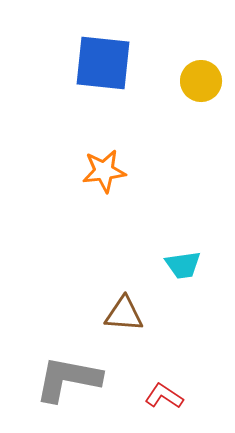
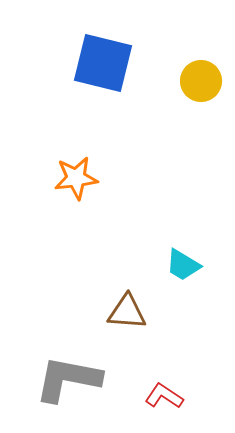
blue square: rotated 8 degrees clockwise
orange star: moved 28 px left, 7 px down
cyan trapezoid: rotated 39 degrees clockwise
brown triangle: moved 3 px right, 2 px up
